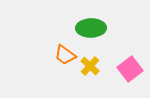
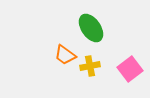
green ellipse: rotated 56 degrees clockwise
yellow cross: rotated 36 degrees clockwise
